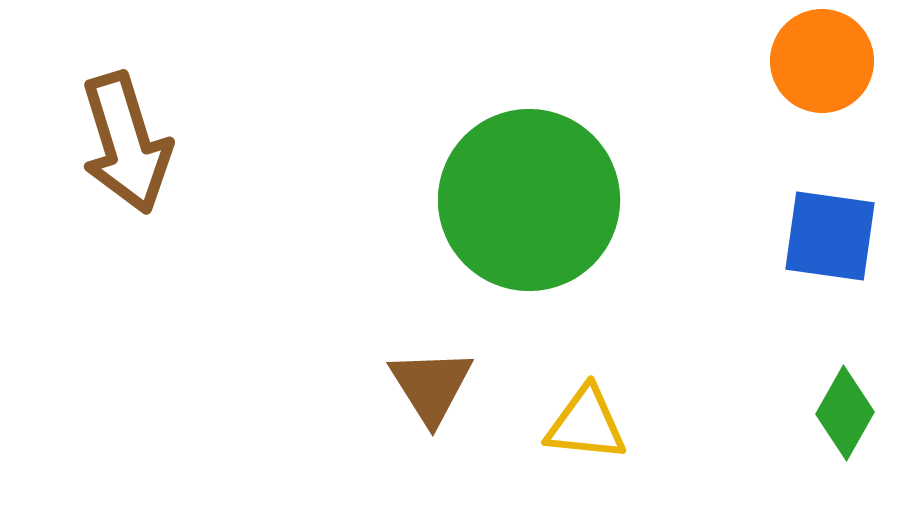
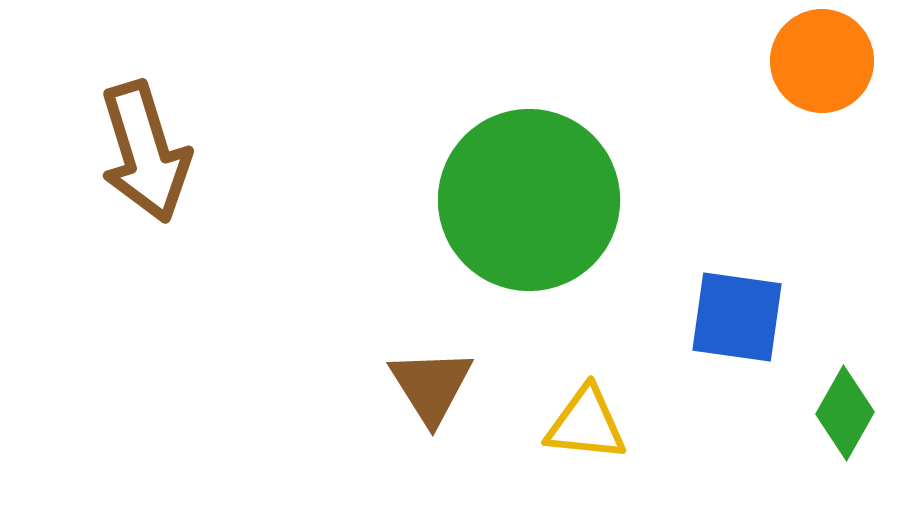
brown arrow: moved 19 px right, 9 px down
blue square: moved 93 px left, 81 px down
